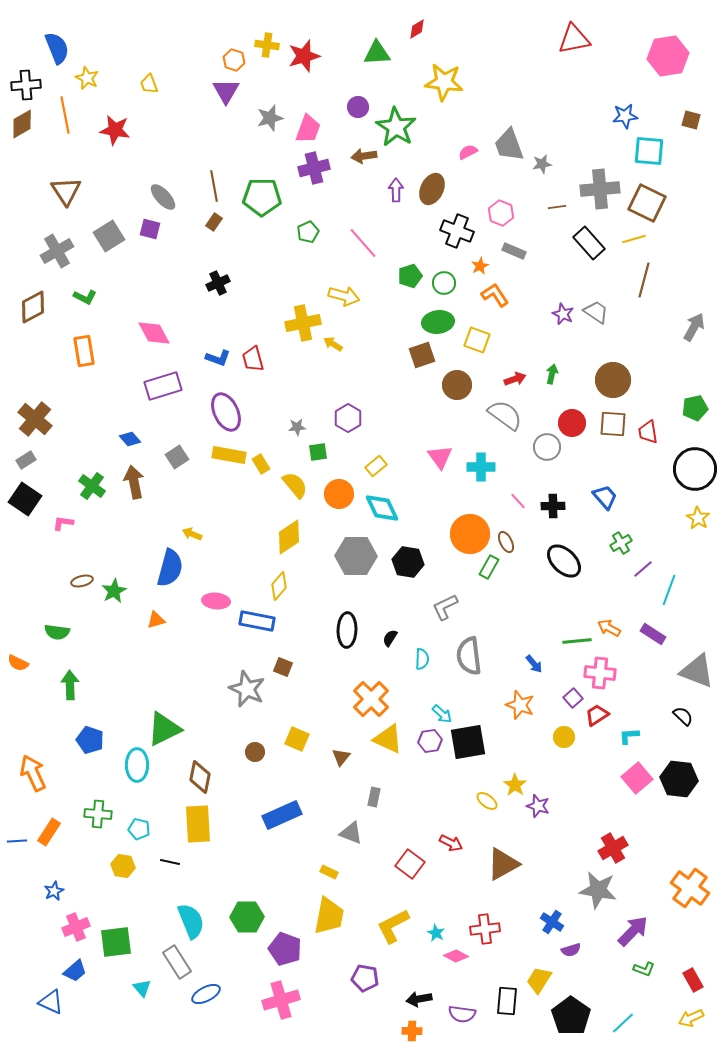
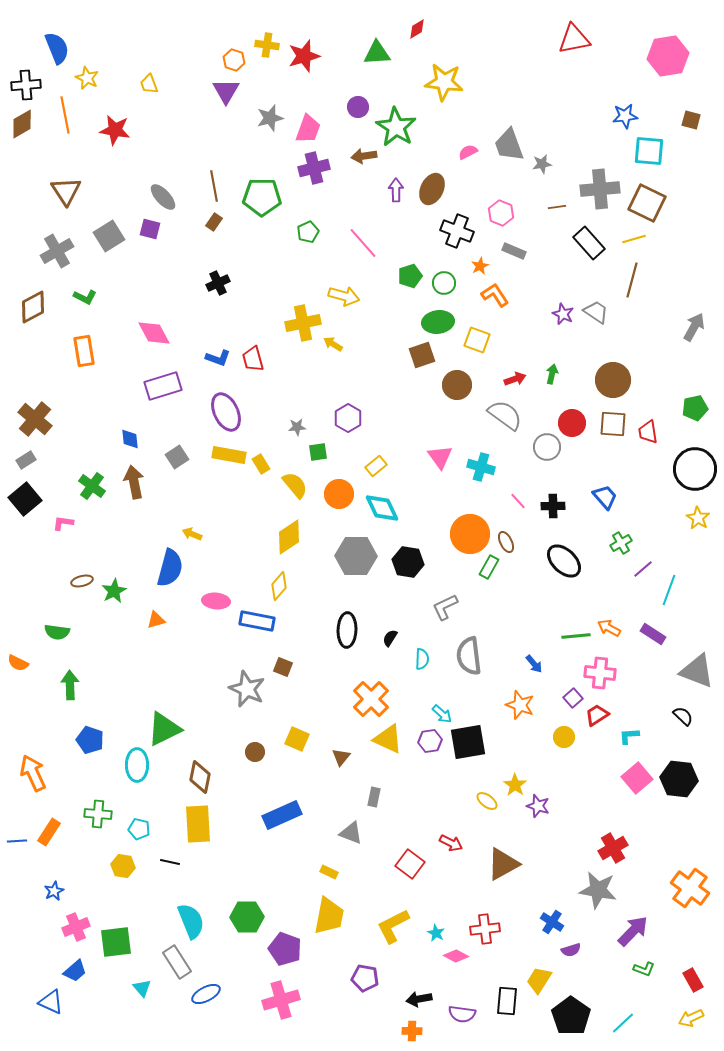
brown line at (644, 280): moved 12 px left
blue diamond at (130, 439): rotated 35 degrees clockwise
cyan cross at (481, 467): rotated 16 degrees clockwise
black square at (25, 499): rotated 16 degrees clockwise
green line at (577, 641): moved 1 px left, 5 px up
